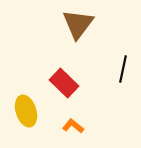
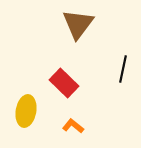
yellow ellipse: rotated 28 degrees clockwise
